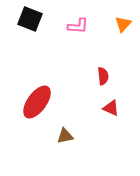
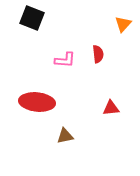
black square: moved 2 px right, 1 px up
pink L-shape: moved 13 px left, 34 px down
red semicircle: moved 5 px left, 22 px up
red ellipse: rotated 60 degrees clockwise
red triangle: rotated 30 degrees counterclockwise
